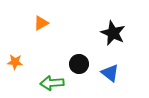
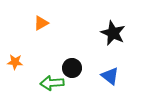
black circle: moved 7 px left, 4 px down
blue triangle: moved 3 px down
